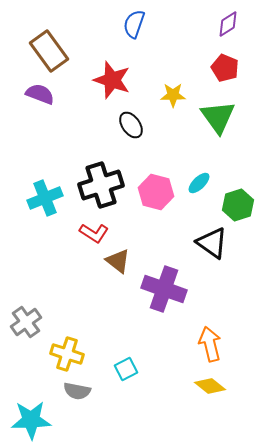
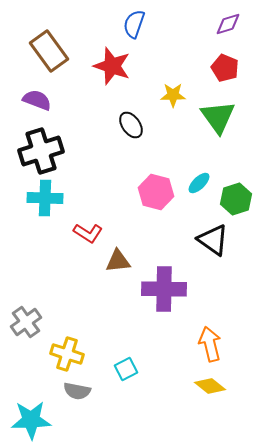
purple diamond: rotated 16 degrees clockwise
red star: moved 14 px up
purple semicircle: moved 3 px left, 6 px down
black cross: moved 60 px left, 34 px up
cyan cross: rotated 24 degrees clockwise
green hexagon: moved 2 px left, 6 px up
red L-shape: moved 6 px left
black triangle: moved 1 px right, 3 px up
brown triangle: rotated 44 degrees counterclockwise
purple cross: rotated 18 degrees counterclockwise
